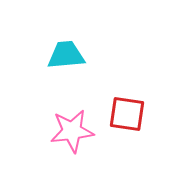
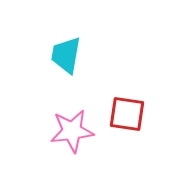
cyan trapezoid: rotated 75 degrees counterclockwise
